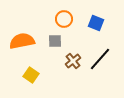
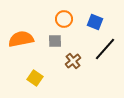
blue square: moved 1 px left, 1 px up
orange semicircle: moved 1 px left, 2 px up
black line: moved 5 px right, 10 px up
yellow square: moved 4 px right, 3 px down
